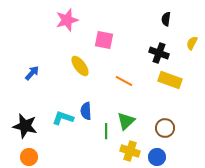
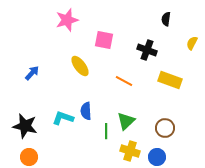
black cross: moved 12 px left, 3 px up
